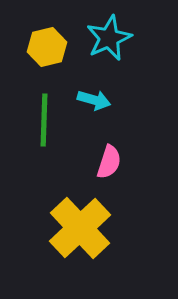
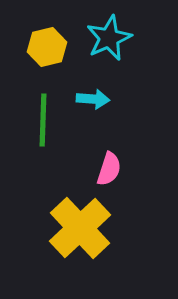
cyan arrow: moved 1 px left, 1 px up; rotated 12 degrees counterclockwise
green line: moved 1 px left
pink semicircle: moved 7 px down
